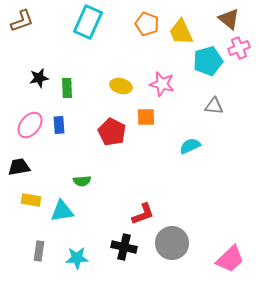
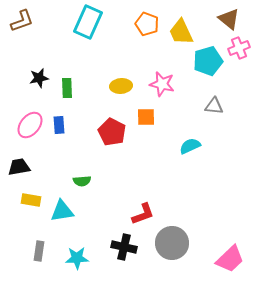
yellow ellipse: rotated 20 degrees counterclockwise
